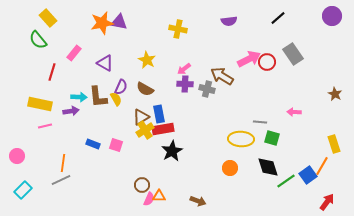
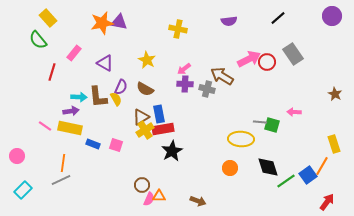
yellow rectangle at (40, 104): moved 30 px right, 24 px down
pink line at (45, 126): rotated 48 degrees clockwise
green square at (272, 138): moved 13 px up
